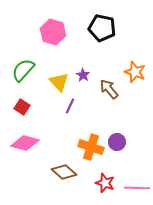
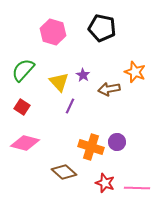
brown arrow: rotated 60 degrees counterclockwise
